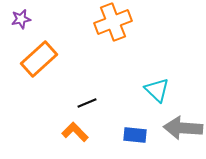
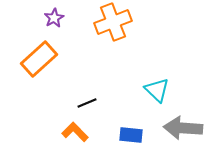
purple star: moved 33 px right, 1 px up; rotated 18 degrees counterclockwise
blue rectangle: moved 4 px left
